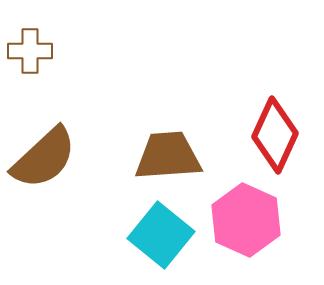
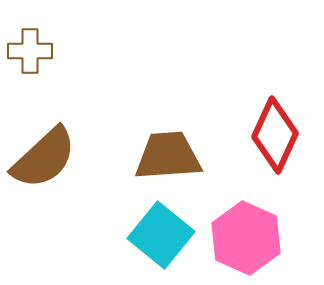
pink hexagon: moved 18 px down
